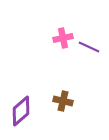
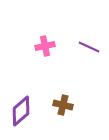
pink cross: moved 18 px left, 8 px down
brown cross: moved 4 px down
